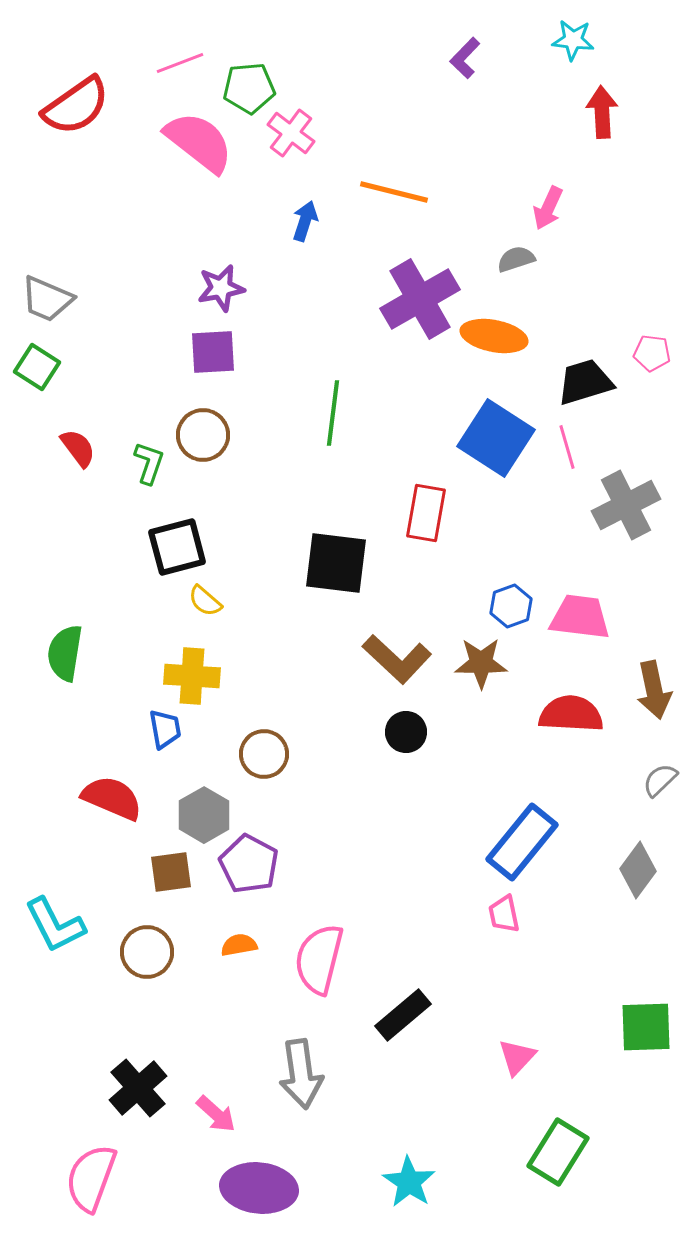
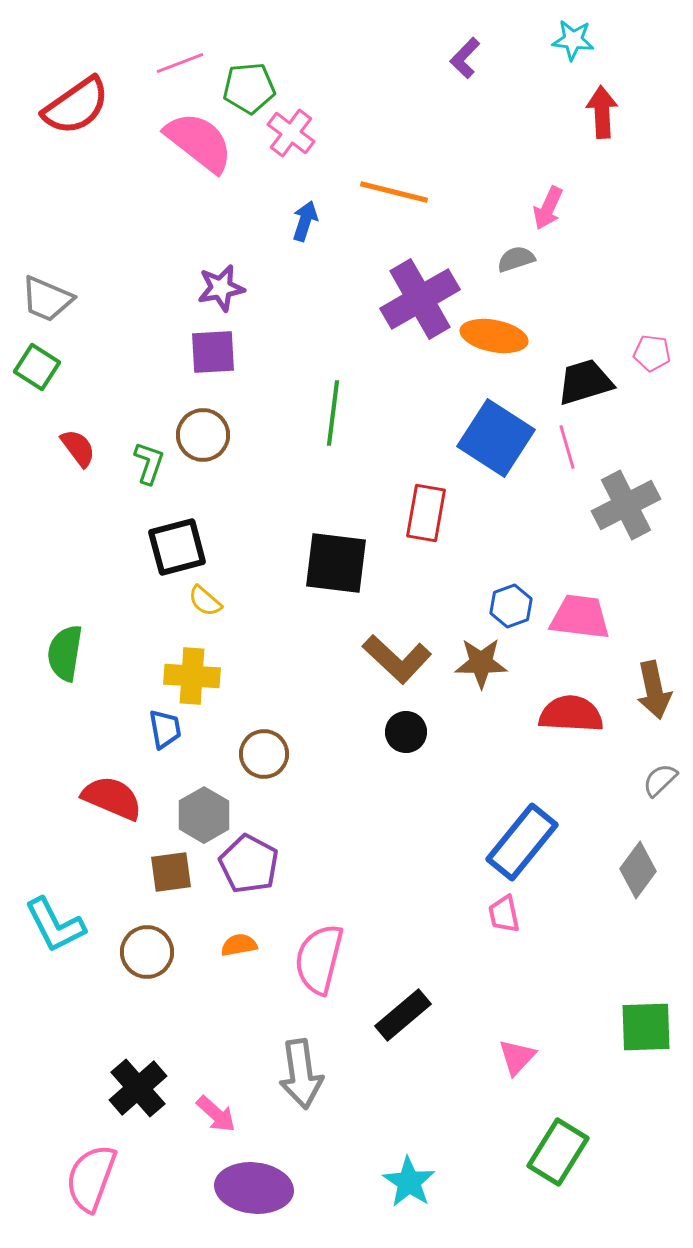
purple ellipse at (259, 1188): moved 5 px left
